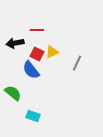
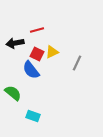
red line: rotated 16 degrees counterclockwise
